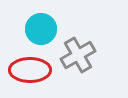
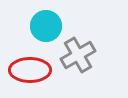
cyan circle: moved 5 px right, 3 px up
